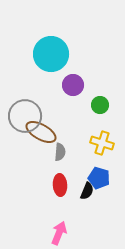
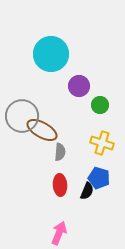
purple circle: moved 6 px right, 1 px down
gray circle: moved 3 px left
brown ellipse: moved 1 px right, 2 px up
